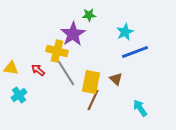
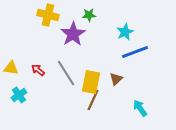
yellow cross: moved 9 px left, 36 px up
brown triangle: rotated 32 degrees clockwise
